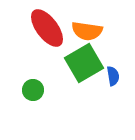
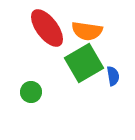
green circle: moved 2 px left, 2 px down
